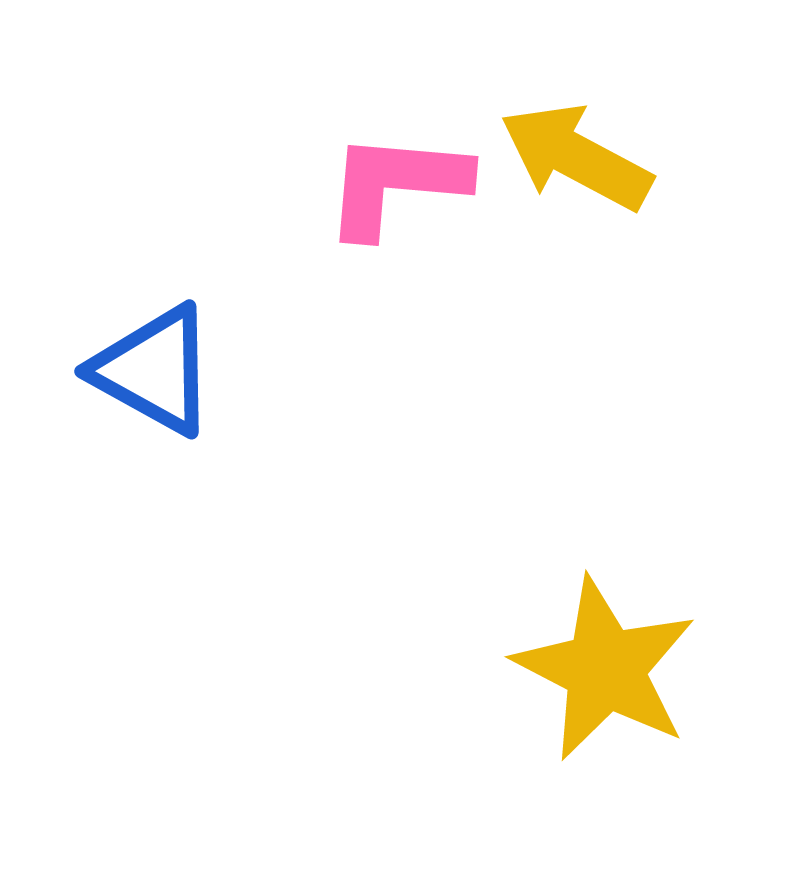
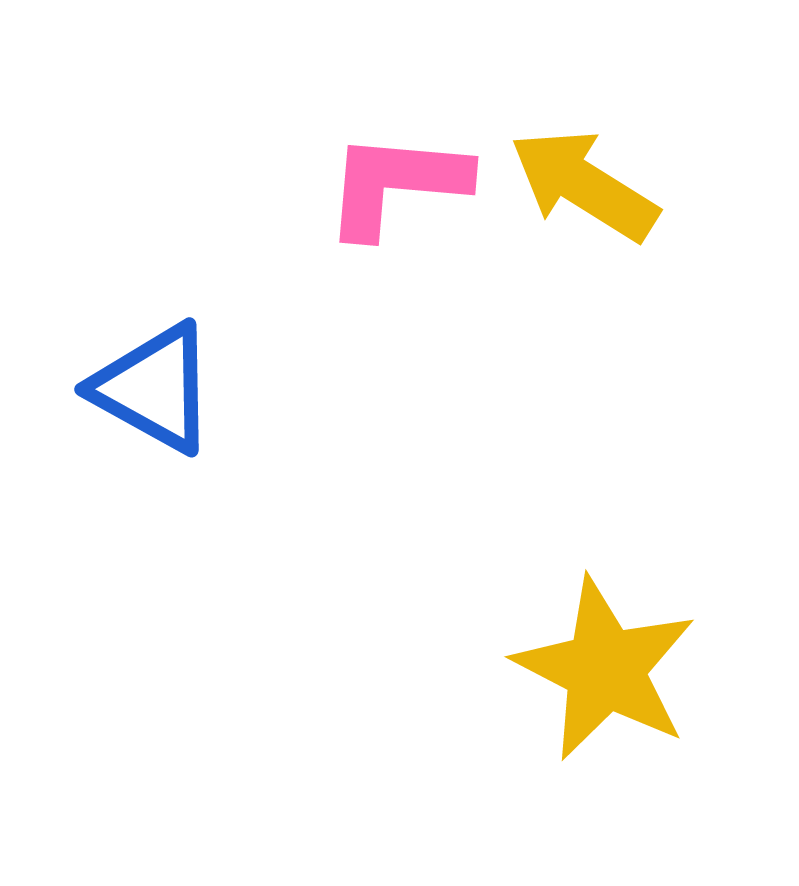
yellow arrow: moved 8 px right, 28 px down; rotated 4 degrees clockwise
blue triangle: moved 18 px down
